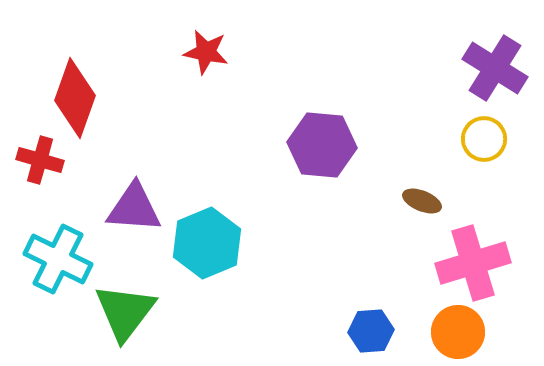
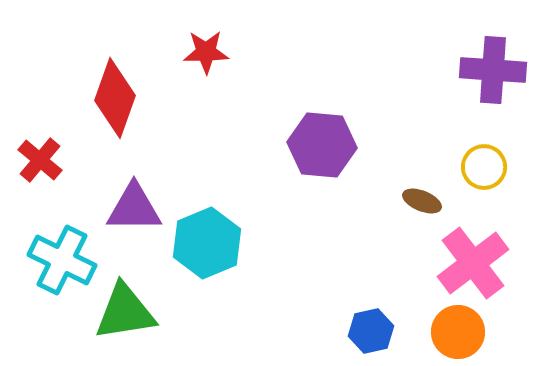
red star: rotated 12 degrees counterclockwise
purple cross: moved 2 px left, 2 px down; rotated 28 degrees counterclockwise
red diamond: moved 40 px right
yellow circle: moved 28 px down
red cross: rotated 24 degrees clockwise
purple triangle: rotated 4 degrees counterclockwise
cyan cross: moved 4 px right, 1 px down
pink cross: rotated 20 degrees counterclockwise
green triangle: rotated 44 degrees clockwise
blue hexagon: rotated 9 degrees counterclockwise
